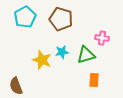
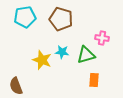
cyan pentagon: rotated 20 degrees clockwise
cyan star: rotated 16 degrees clockwise
